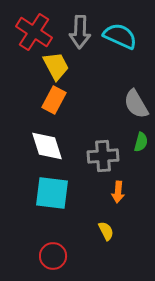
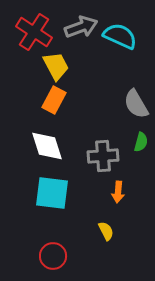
gray arrow: moved 1 px right, 5 px up; rotated 112 degrees counterclockwise
